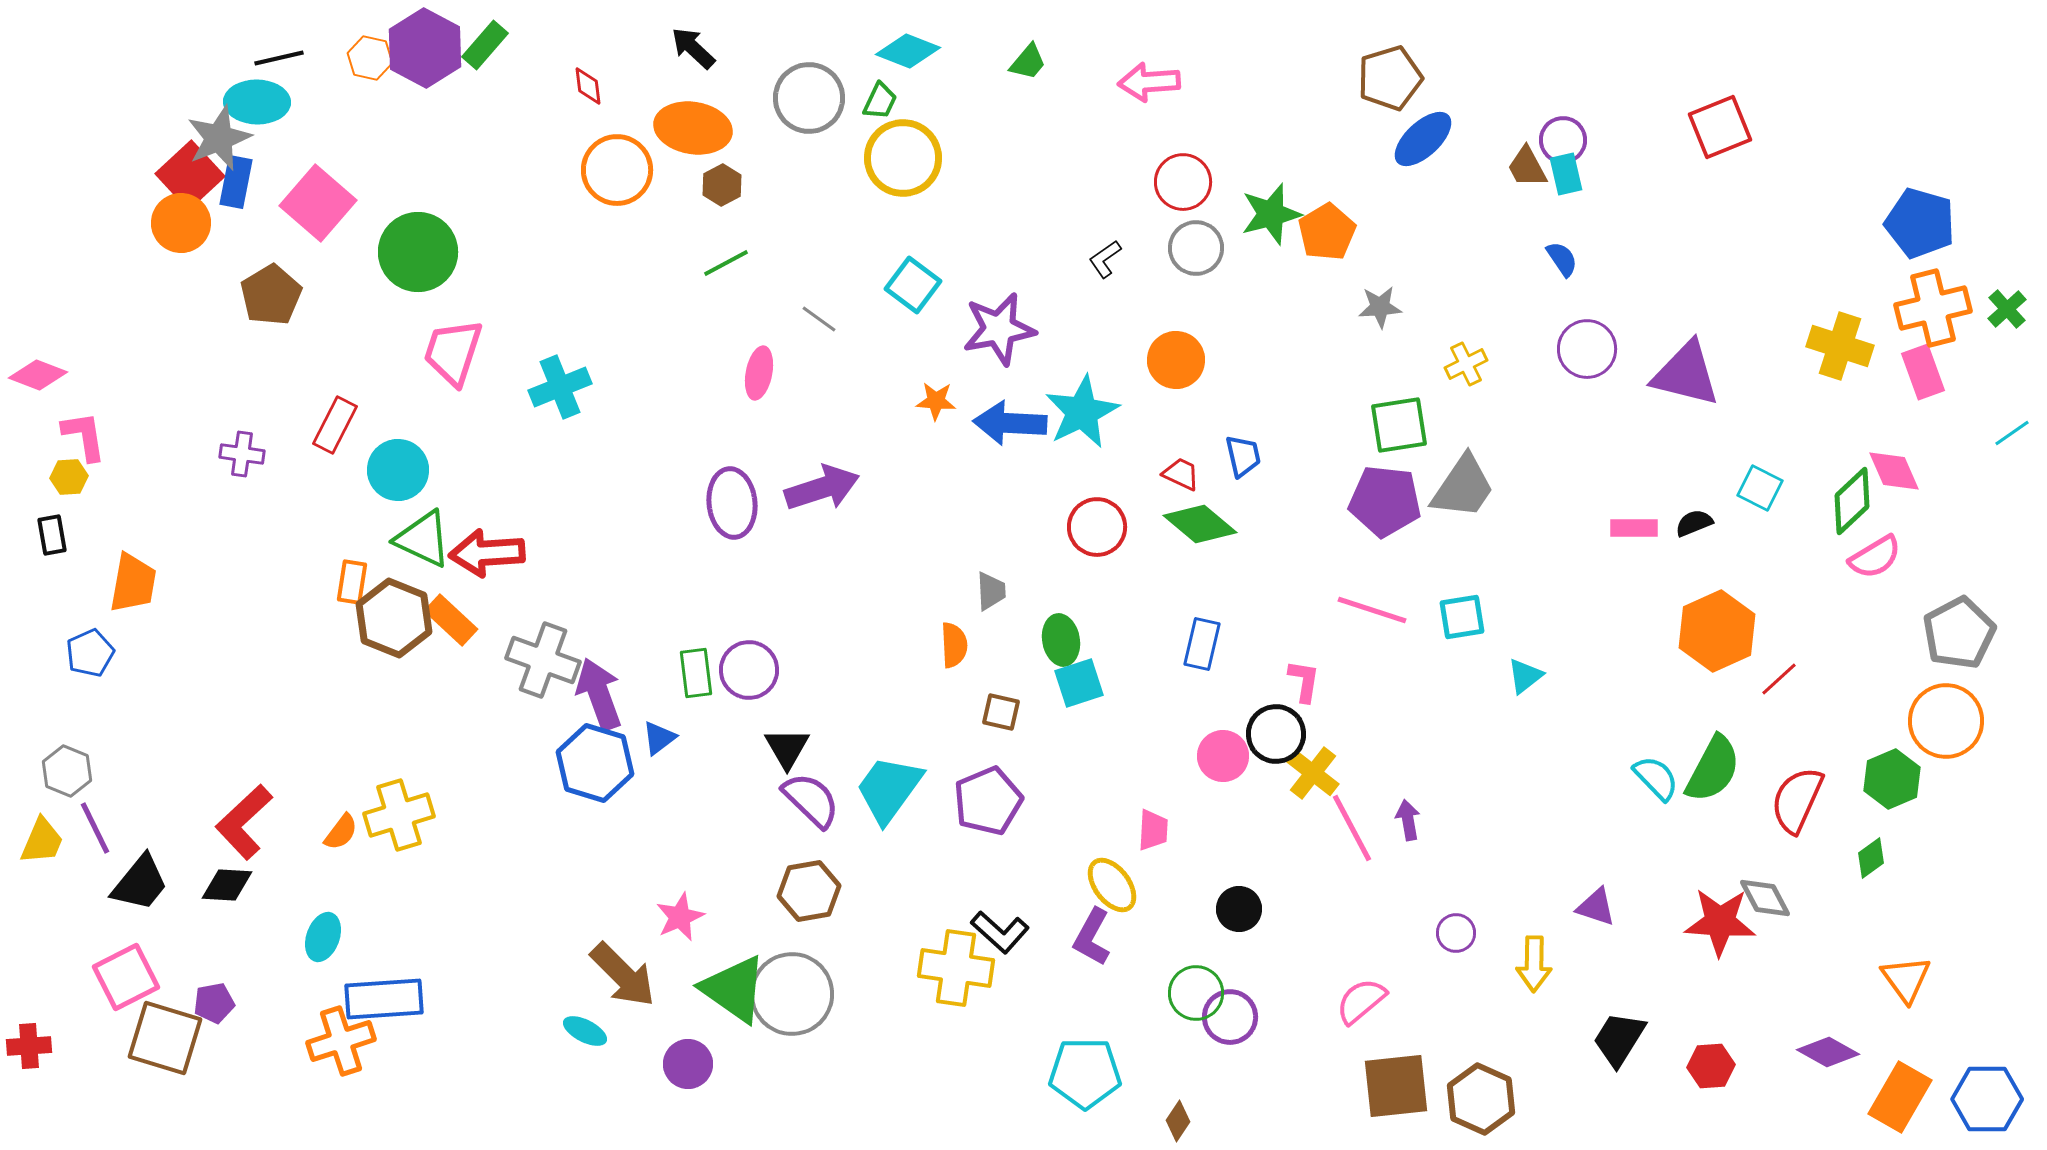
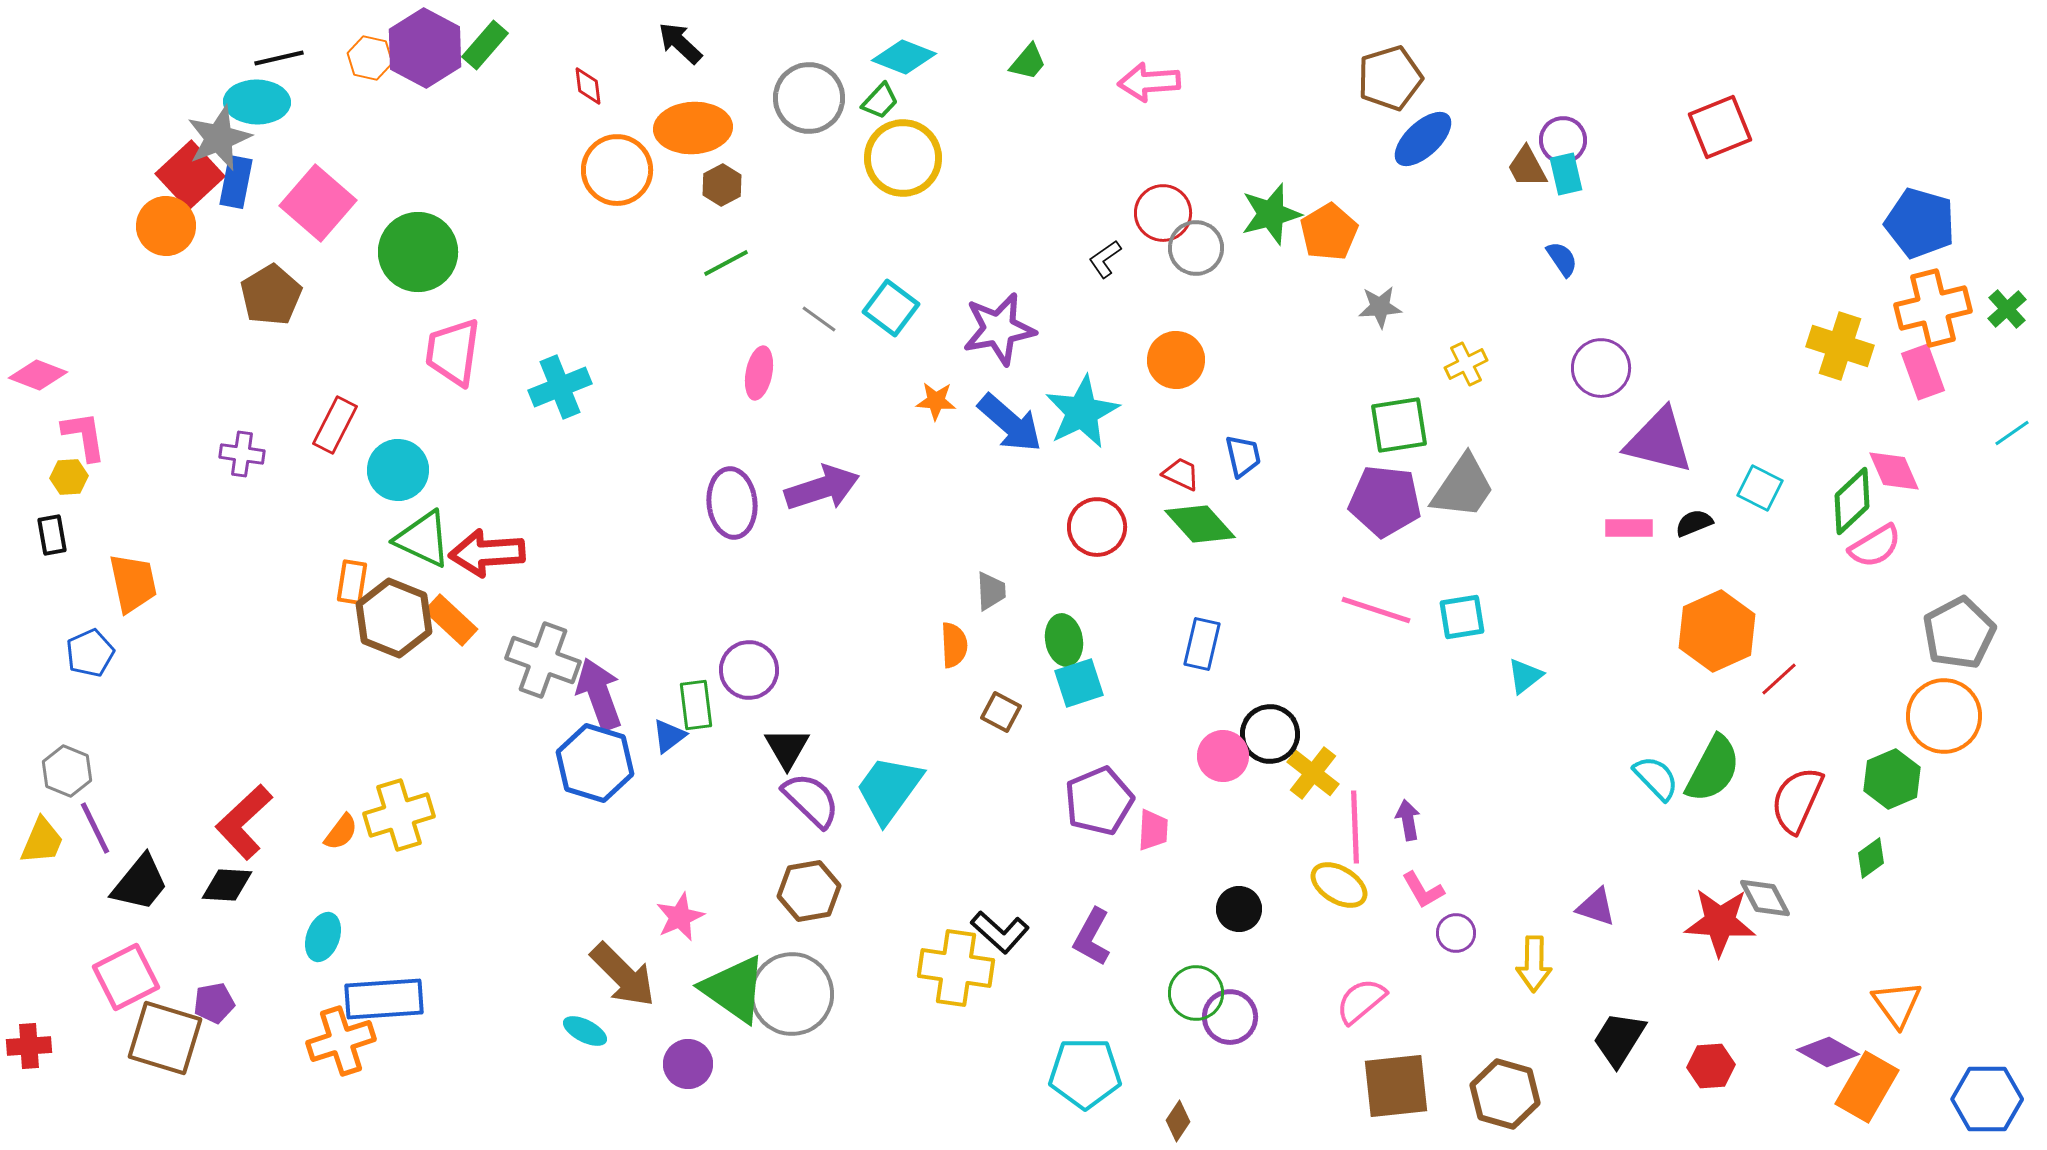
black arrow at (693, 48): moved 13 px left, 5 px up
cyan diamond at (908, 51): moved 4 px left, 6 px down
green trapezoid at (880, 101): rotated 18 degrees clockwise
orange ellipse at (693, 128): rotated 12 degrees counterclockwise
red circle at (1183, 182): moved 20 px left, 31 px down
orange circle at (181, 223): moved 15 px left, 3 px down
orange pentagon at (1327, 232): moved 2 px right
cyan square at (913, 285): moved 22 px left, 23 px down
purple circle at (1587, 349): moved 14 px right, 19 px down
pink trapezoid at (453, 352): rotated 10 degrees counterclockwise
purple triangle at (1686, 374): moved 27 px left, 67 px down
blue arrow at (1010, 423): rotated 142 degrees counterclockwise
green diamond at (1200, 524): rotated 8 degrees clockwise
pink rectangle at (1634, 528): moved 5 px left
pink semicircle at (1875, 557): moved 11 px up
orange trapezoid at (133, 583): rotated 22 degrees counterclockwise
pink line at (1372, 610): moved 4 px right
green ellipse at (1061, 640): moved 3 px right
green rectangle at (696, 673): moved 32 px down
pink L-shape at (1304, 681): moved 119 px right, 209 px down; rotated 141 degrees clockwise
brown square at (1001, 712): rotated 15 degrees clockwise
orange circle at (1946, 721): moved 2 px left, 5 px up
black circle at (1276, 734): moved 6 px left
blue triangle at (659, 738): moved 10 px right, 2 px up
purple pentagon at (988, 801): moved 111 px right
pink line at (1352, 828): moved 3 px right, 1 px up; rotated 26 degrees clockwise
yellow ellipse at (1112, 885): moved 227 px right; rotated 22 degrees counterclockwise
orange triangle at (1906, 979): moved 9 px left, 25 px down
orange rectangle at (1900, 1097): moved 33 px left, 10 px up
brown hexagon at (1481, 1099): moved 24 px right, 5 px up; rotated 8 degrees counterclockwise
